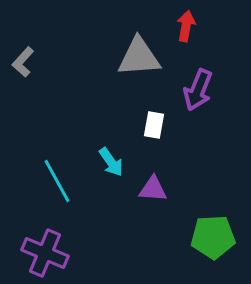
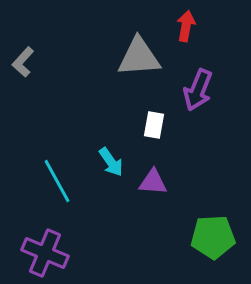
purple triangle: moved 7 px up
